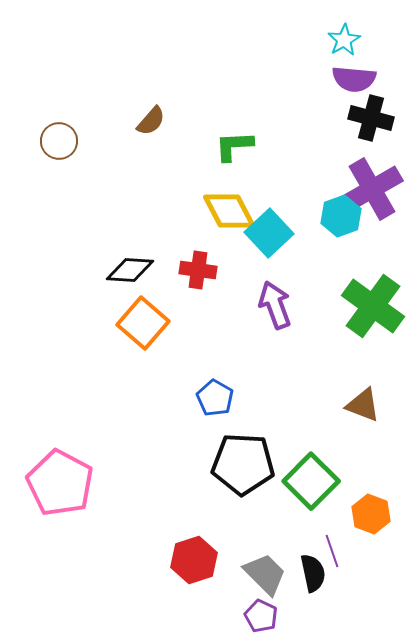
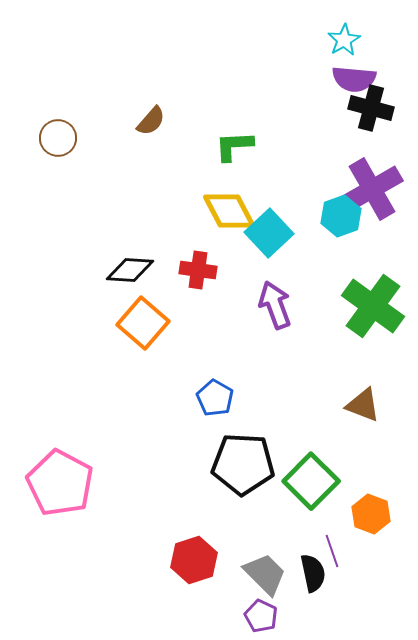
black cross: moved 10 px up
brown circle: moved 1 px left, 3 px up
